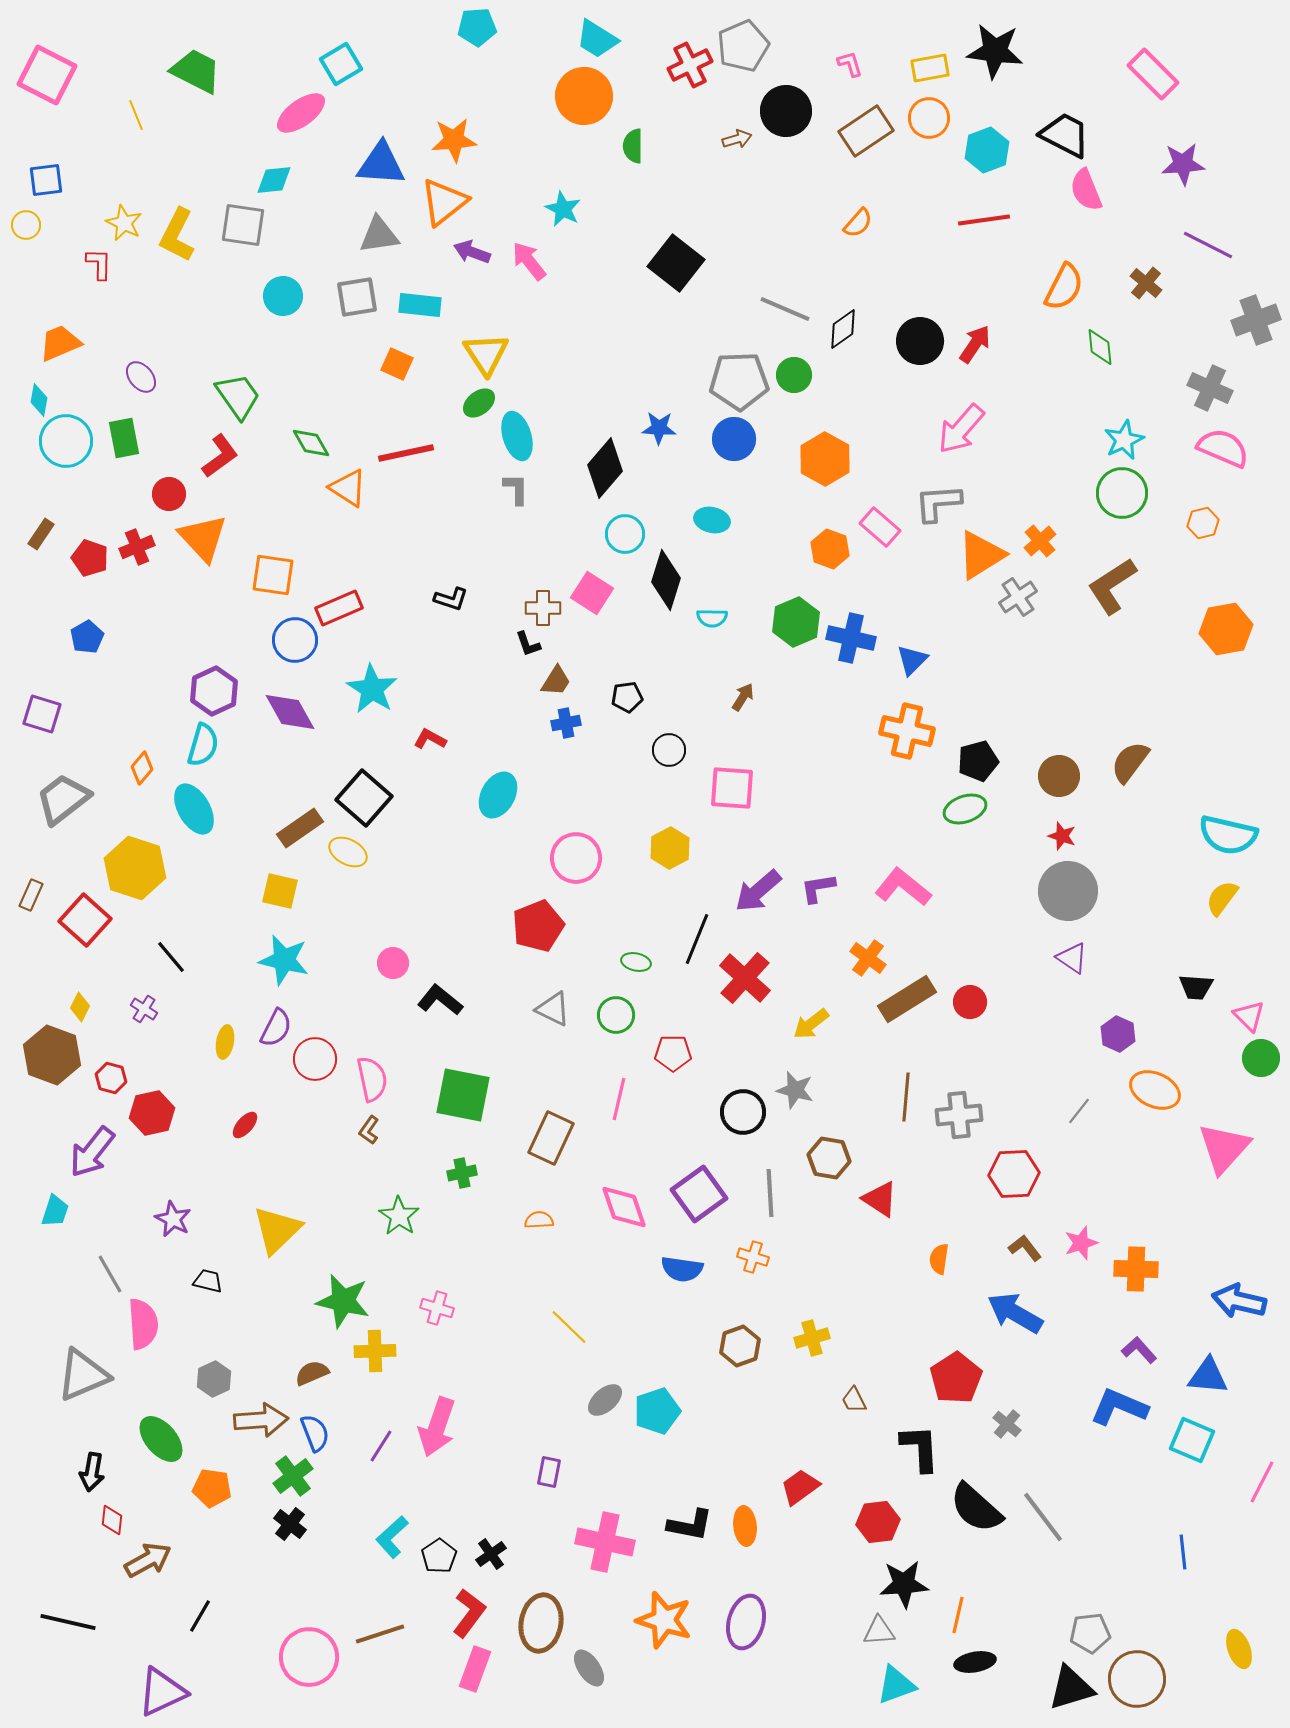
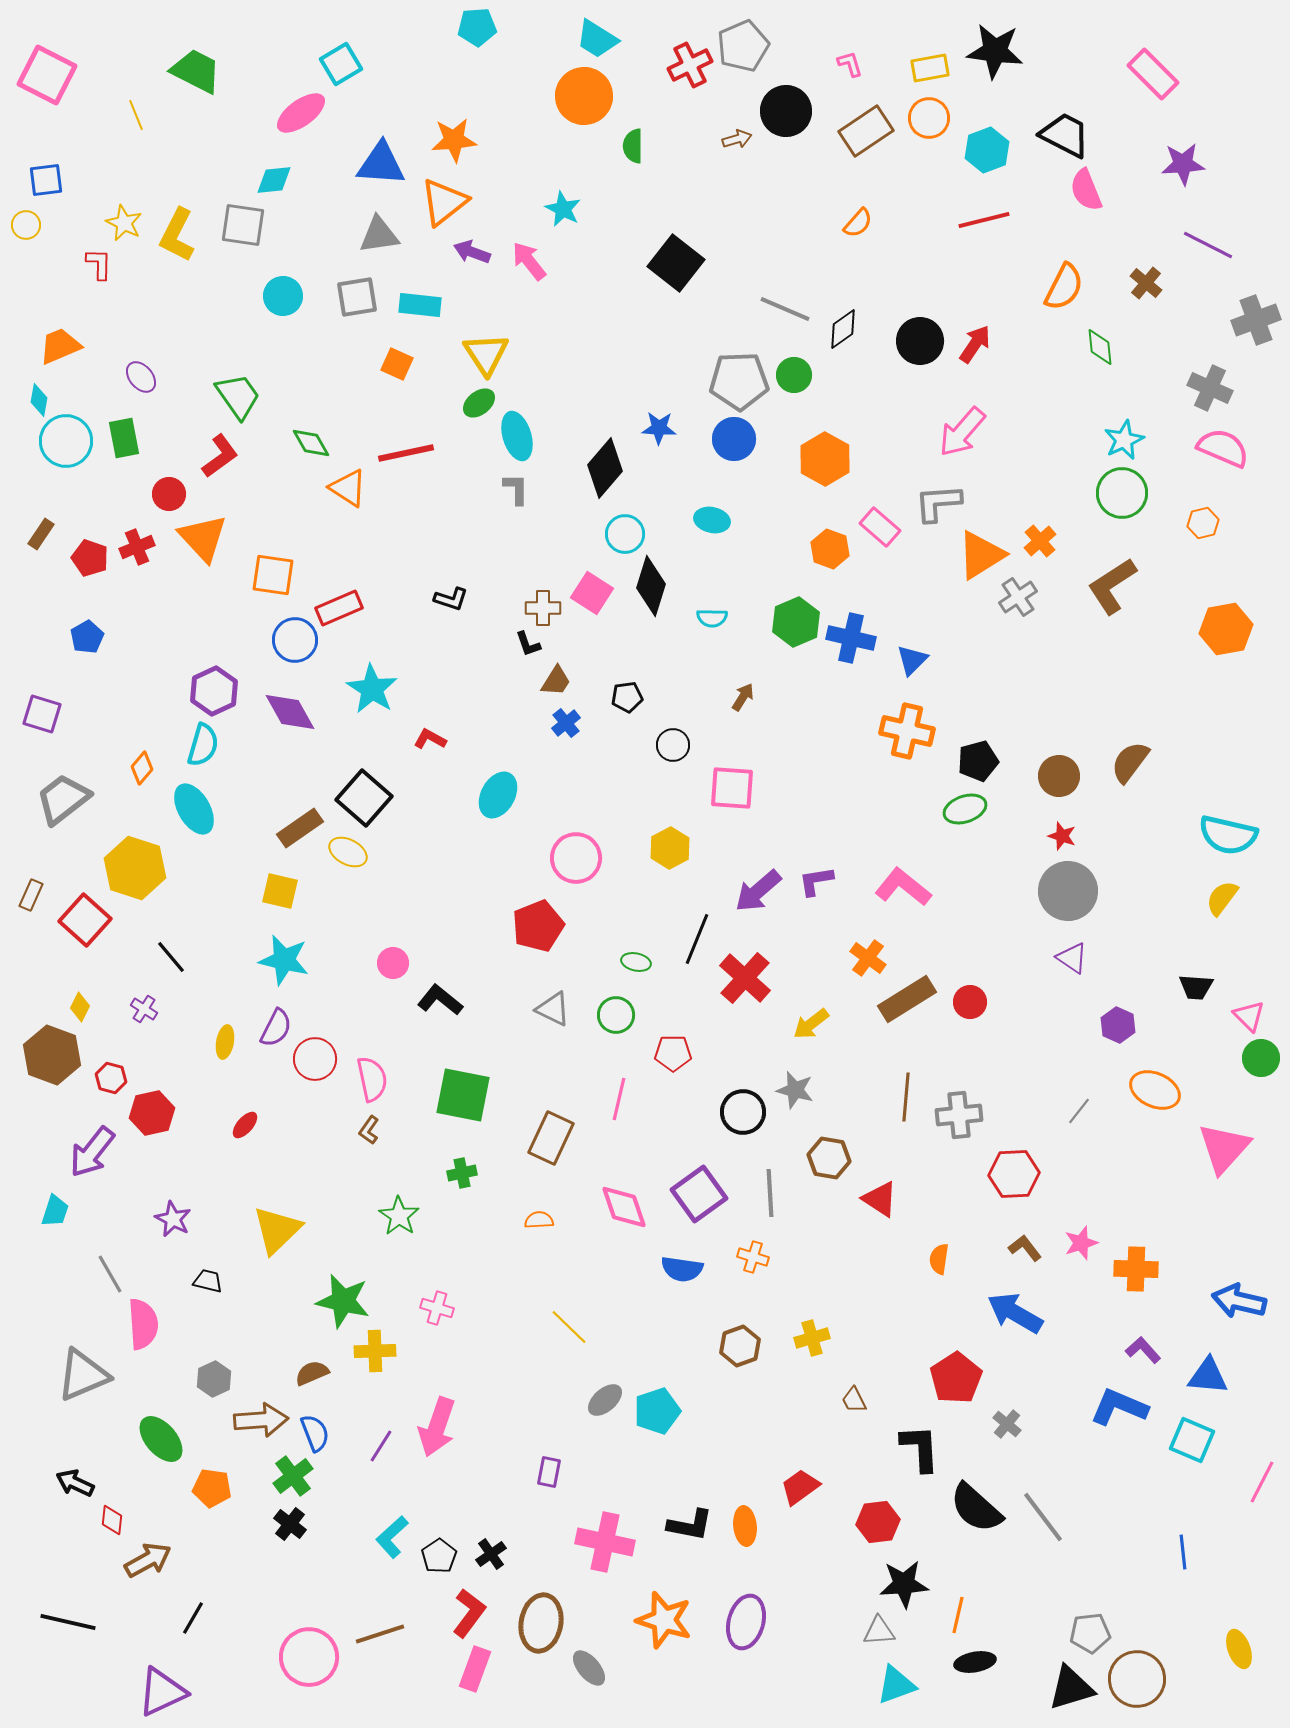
red line at (984, 220): rotated 6 degrees counterclockwise
orange trapezoid at (60, 343): moved 3 px down
pink arrow at (961, 429): moved 1 px right, 3 px down
black diamond at (666, 580): moved 15 px left, 6 px down
blue cross at (566, 723): rotated 28 degrees counterclockwise
black circle at (669, 750): moved 4 px right, 5 px up
purple L-shape at (818, 888): moved 2 px left, 7 px up
purple hexagon at (1118, 1034): moved 9 px up
purple L-shape at (1139, 1350): moved 4 px right
black arrow at (92, 1472): moved 17 px left, 11 px down; rotated 105 degrees clockwise
black line at (200, 1616): moved 7 px left, 2 px down
gray ellipse at (589, 1668): rotated 6 degrees counterclockwise
